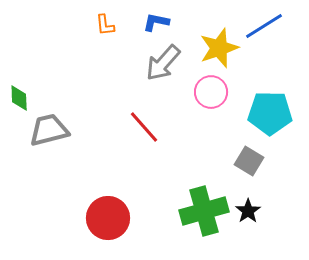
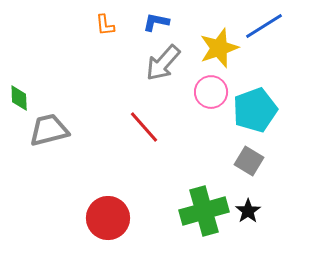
cyan pentagon: moved 15 px left, 3 px up; rotated 21 degrees counterclockwise
